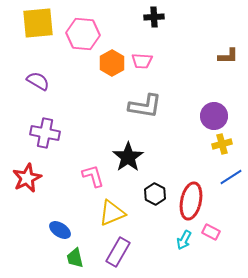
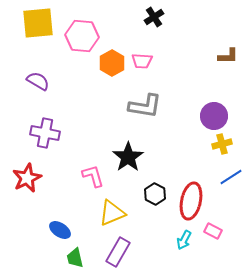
black cross: rotated 30 degrees counterclockwise
pink hexagon: moved 1 px left, 2 px down
pink rectangle: moved 2 px right, 1 px up
